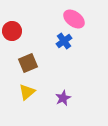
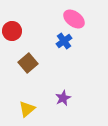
brown square: rotated 18 degrees counterclockwise
yellow triangle: moved 17 px down
